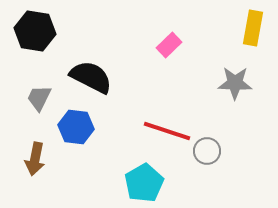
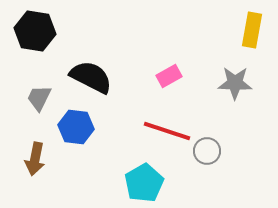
yellow rectangle: moved 1 px left, 2 px down
pink rectangle: moved 31 px down; rotated 15 degrees clockwise
